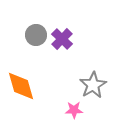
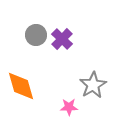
pink star: moved 5 px left, 3 px up
